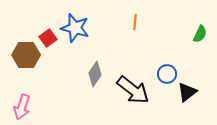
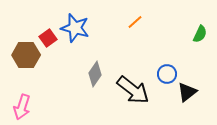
orange line: rotated 42 degrees clockwise
